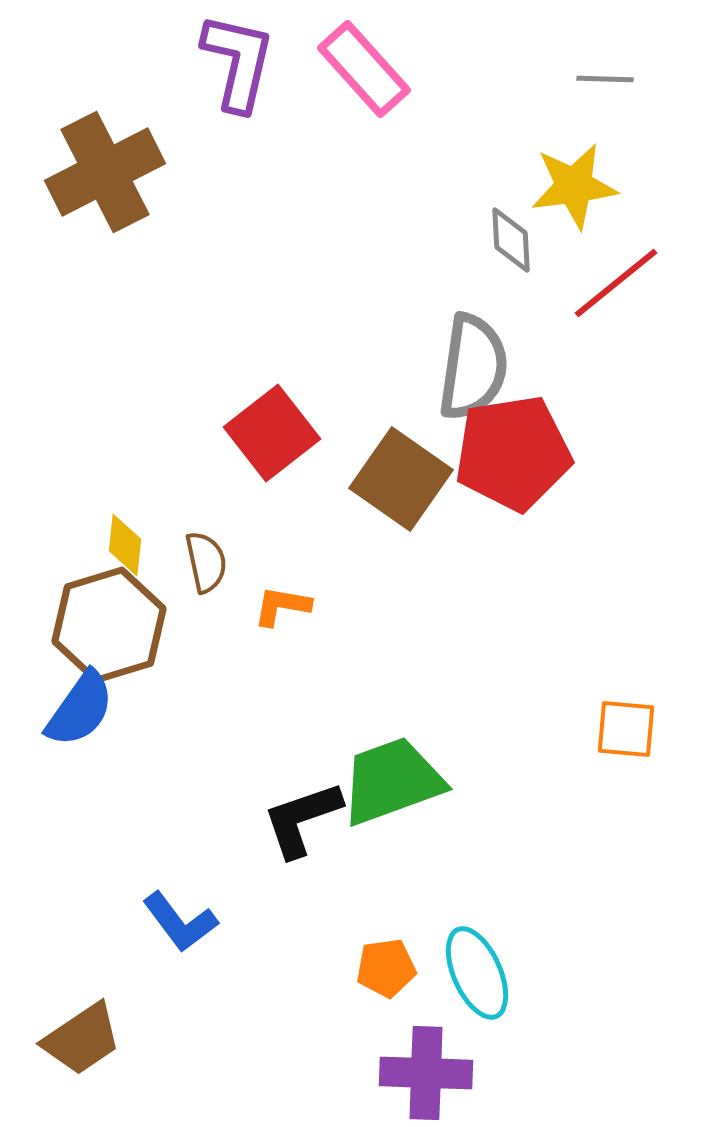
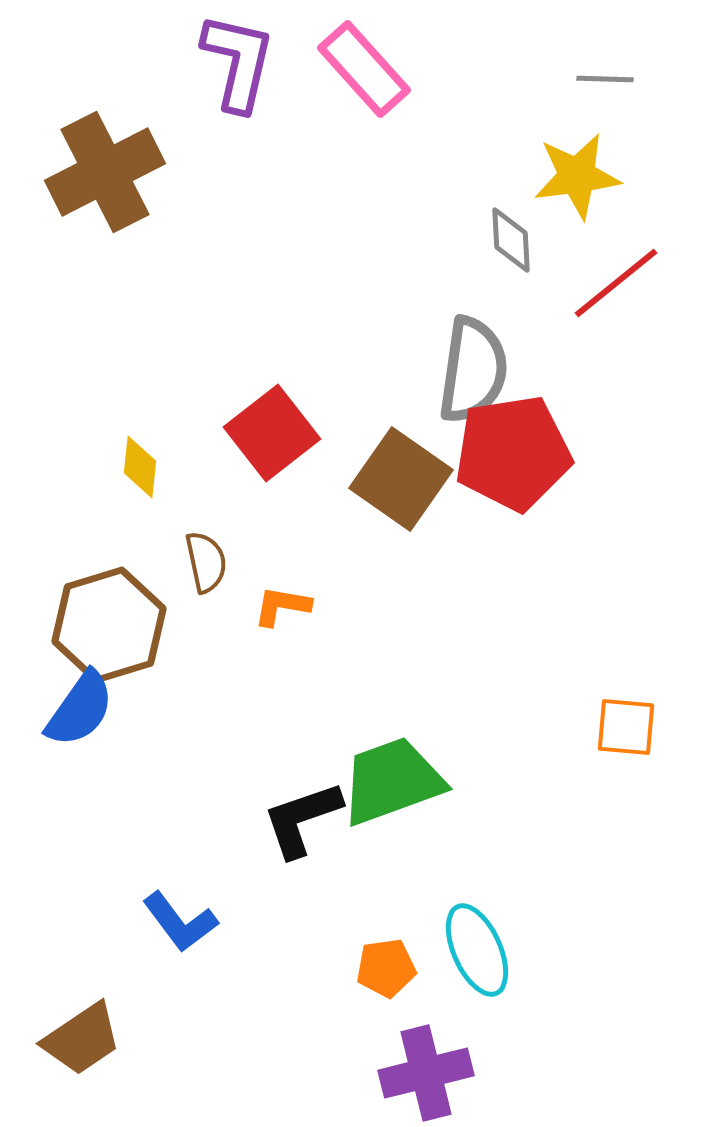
yellow star: moved 3 px right, 10 px up
gray semicircle: moved 3 px down
yellow diamond: moved 15 px right, 78 px up
orange square: moved 2 px up
cyan ellipse: moved 23 px up
purple cross: rotated 16 degrees counterclockwise
